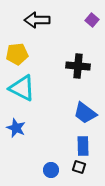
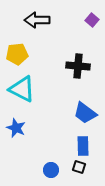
cyan triangle: moved 1 px down
